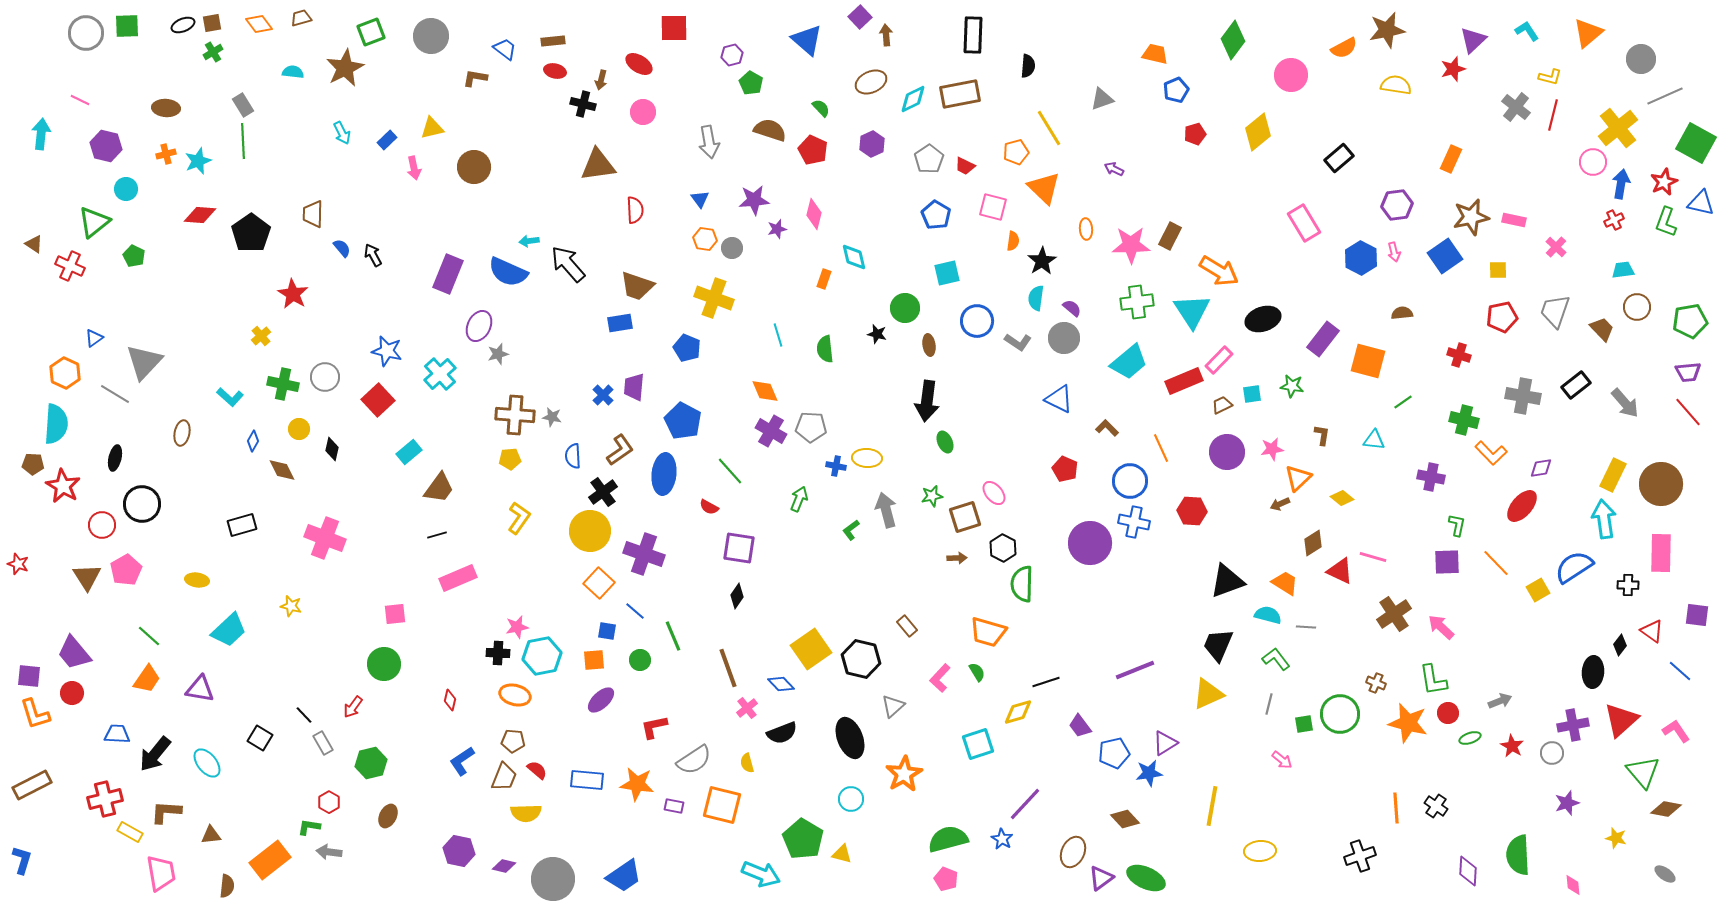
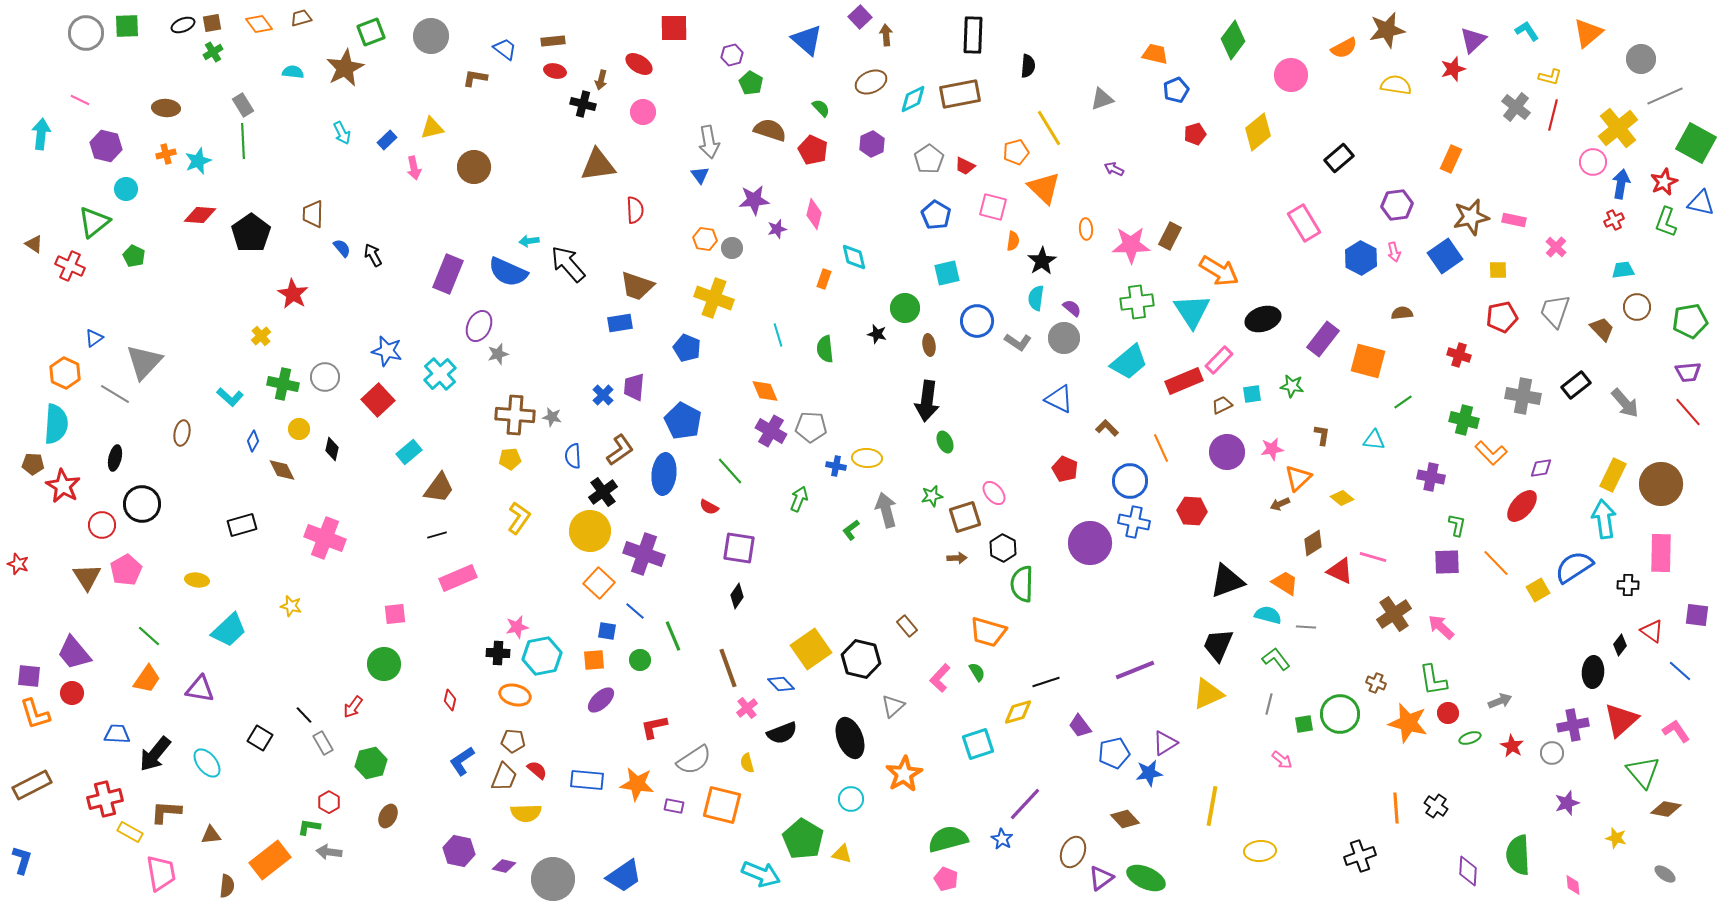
blue triangle at (700, 199): moved 24 px up
